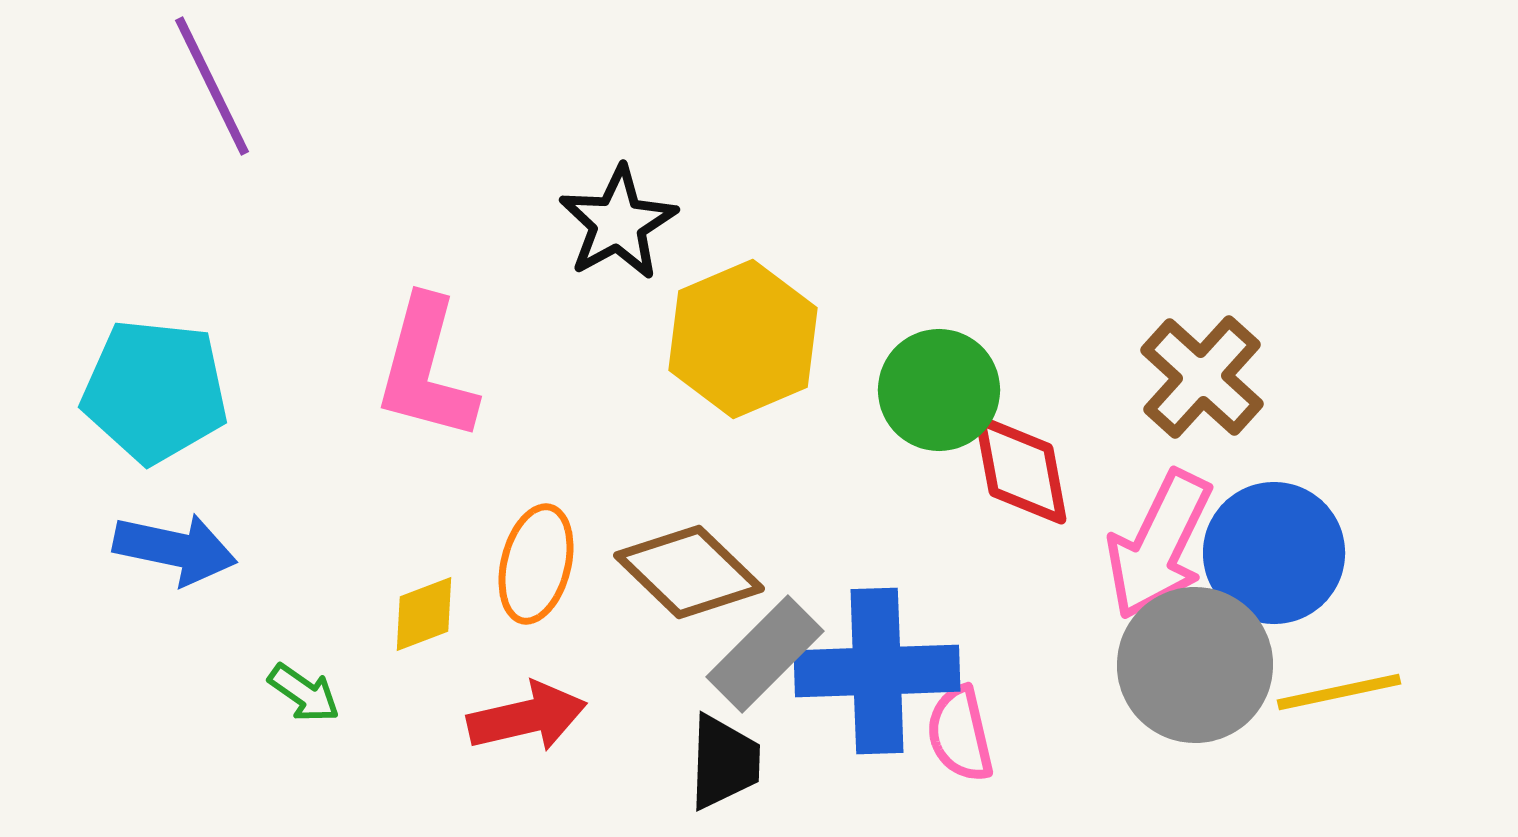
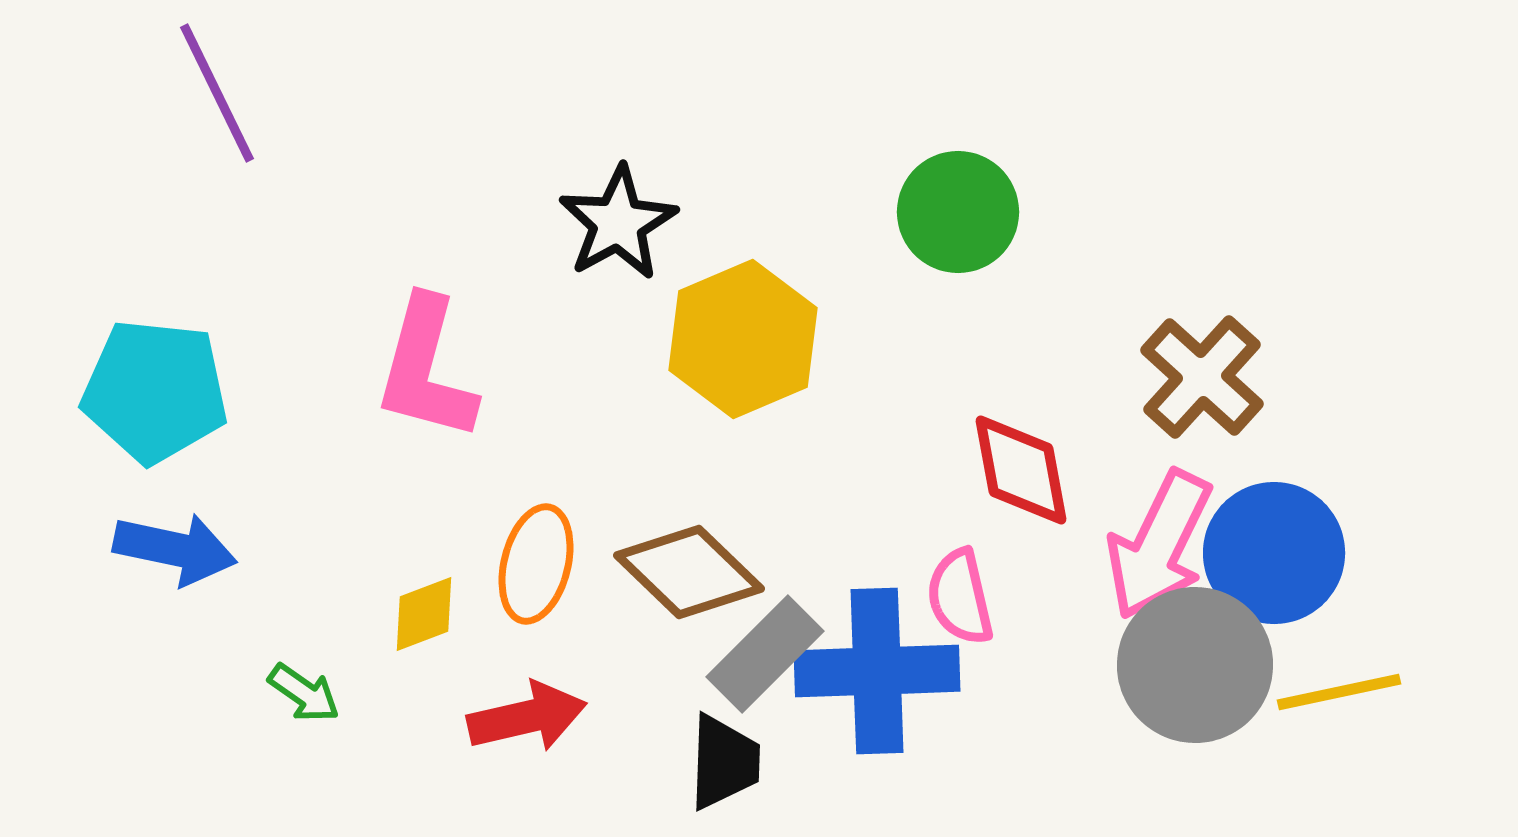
purple line: moved 5 px right, 7 px down
green circle: moved 19 px right, 178 px up
pink semicircle: moved 137 px up
